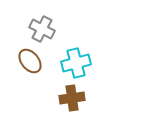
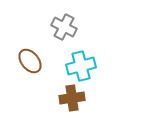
gray cross: moved 22 px right, 2 px up
cyan cross: moved 5 px right, 3 px down
